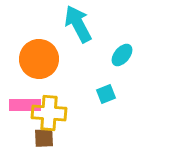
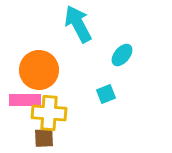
orange circle: moved 11 px down
pink rectangle: moved 5 px up
